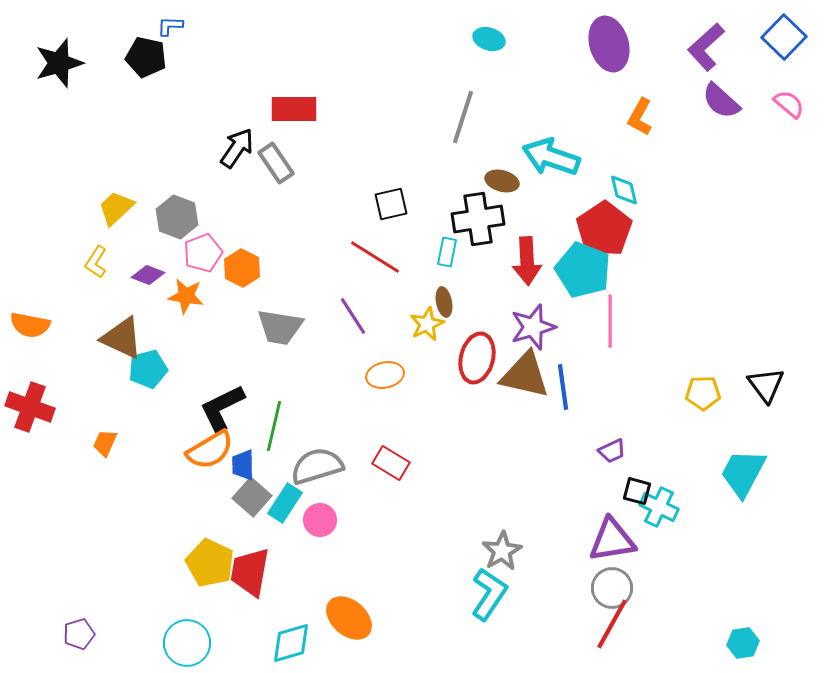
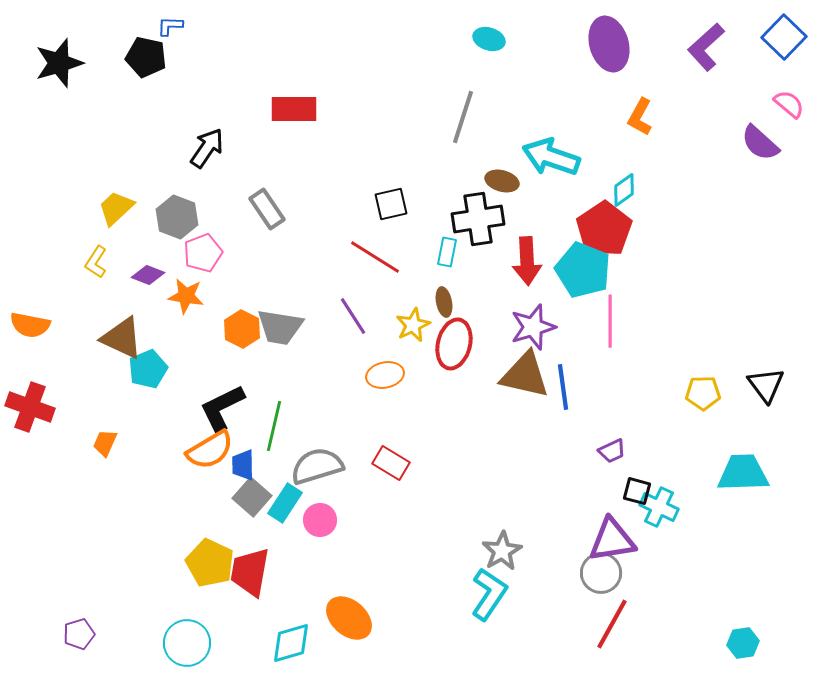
purple semicircle at (721, 101): moved 39 px right, 42 px down
black arrow at (237, 148): moved 30 px left
gray rectangle at (276, 163): moved 9 px left, 46 px down
cyan diamond at (624, 190): rotated 68 degrees clockwise
orange hexagon at (242, 268): moved 61 px down
yellow star at (427, 324): moved 14 px left, 1 px down
red ellipse at (477, 358): moved 23 px left, 14 px up
cyan pentagon at (148, 369): rotated 9 degrees counterclockwise
cyan trapezoid at (743, 473): rotated 60 degrees clockwise
gray circle at (612, 588): moved 11 px left, 15 px up
